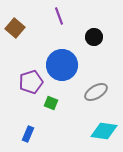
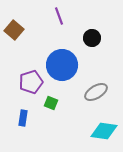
brown square: moved 1 px left, 2 px down
black circle: moved 2 px left, 1 px down
blue rectangle: moved 5 px left, 16 px up; rotated 14 degrees counterclockwise
